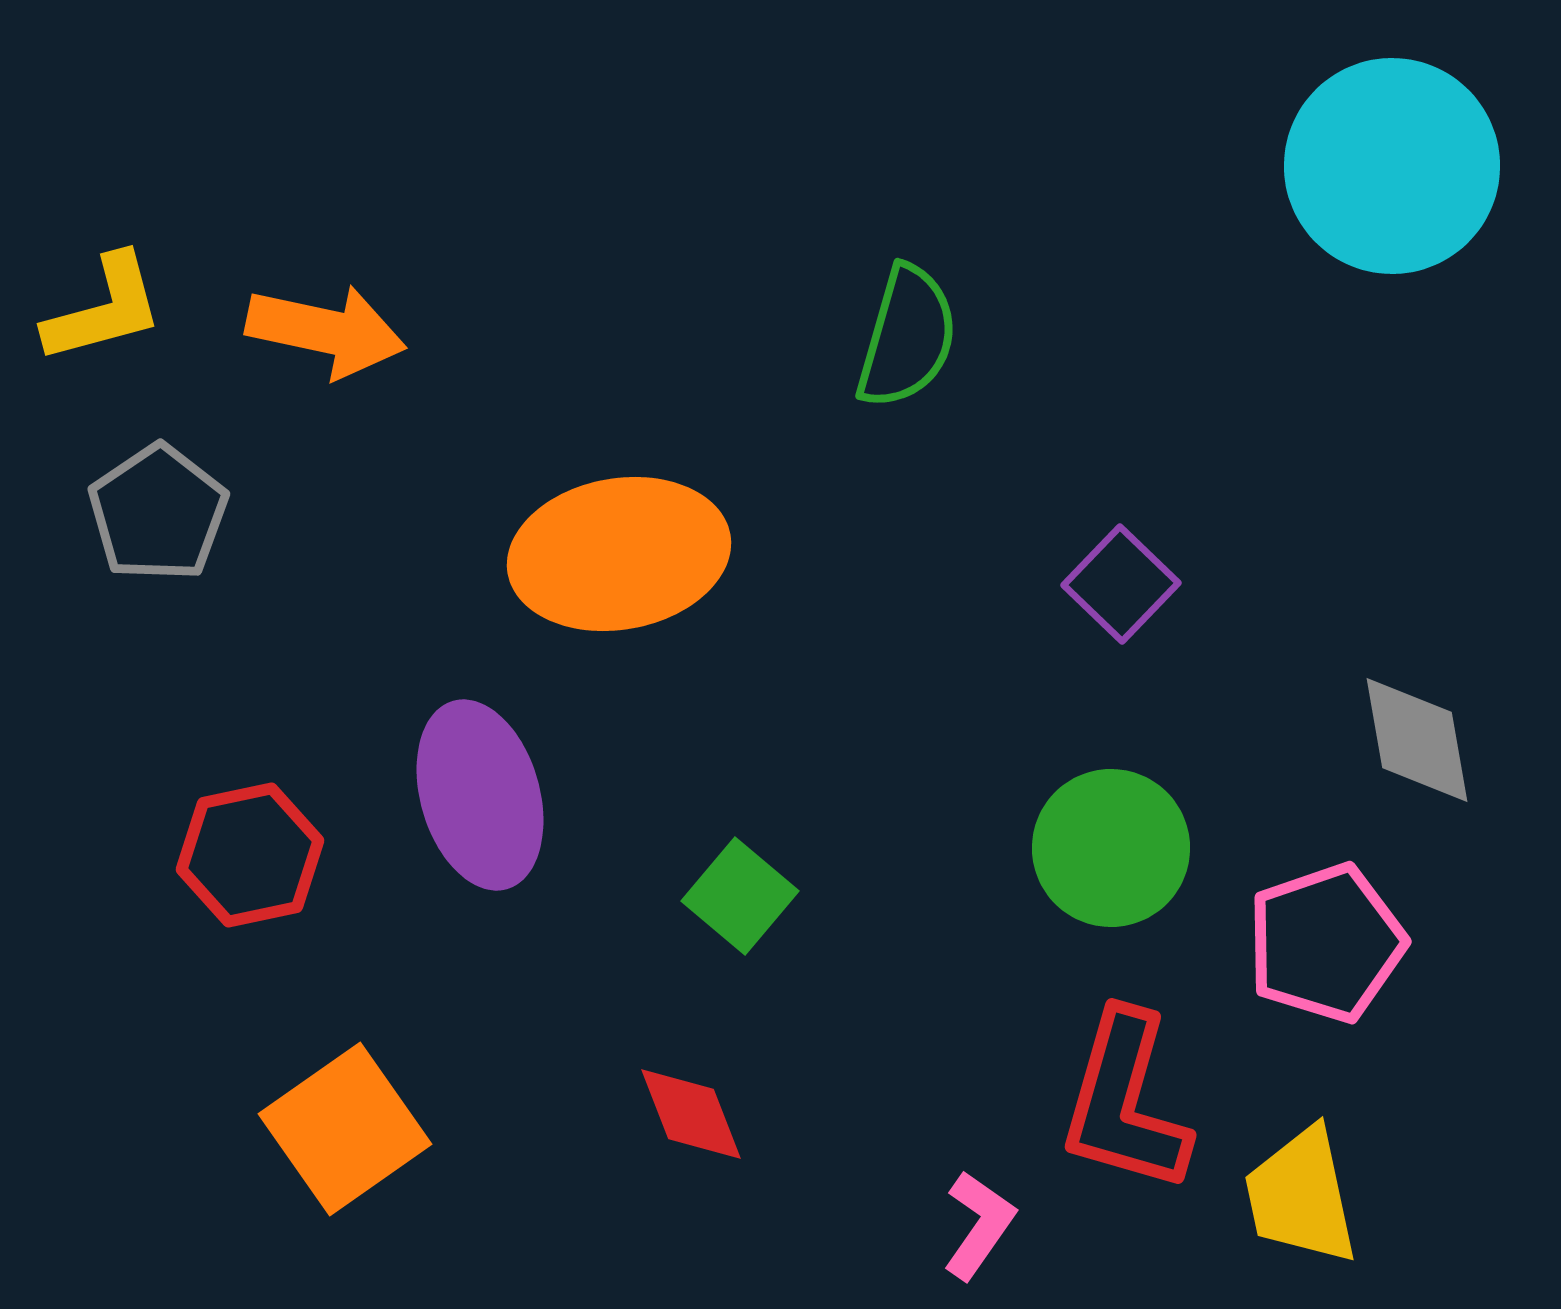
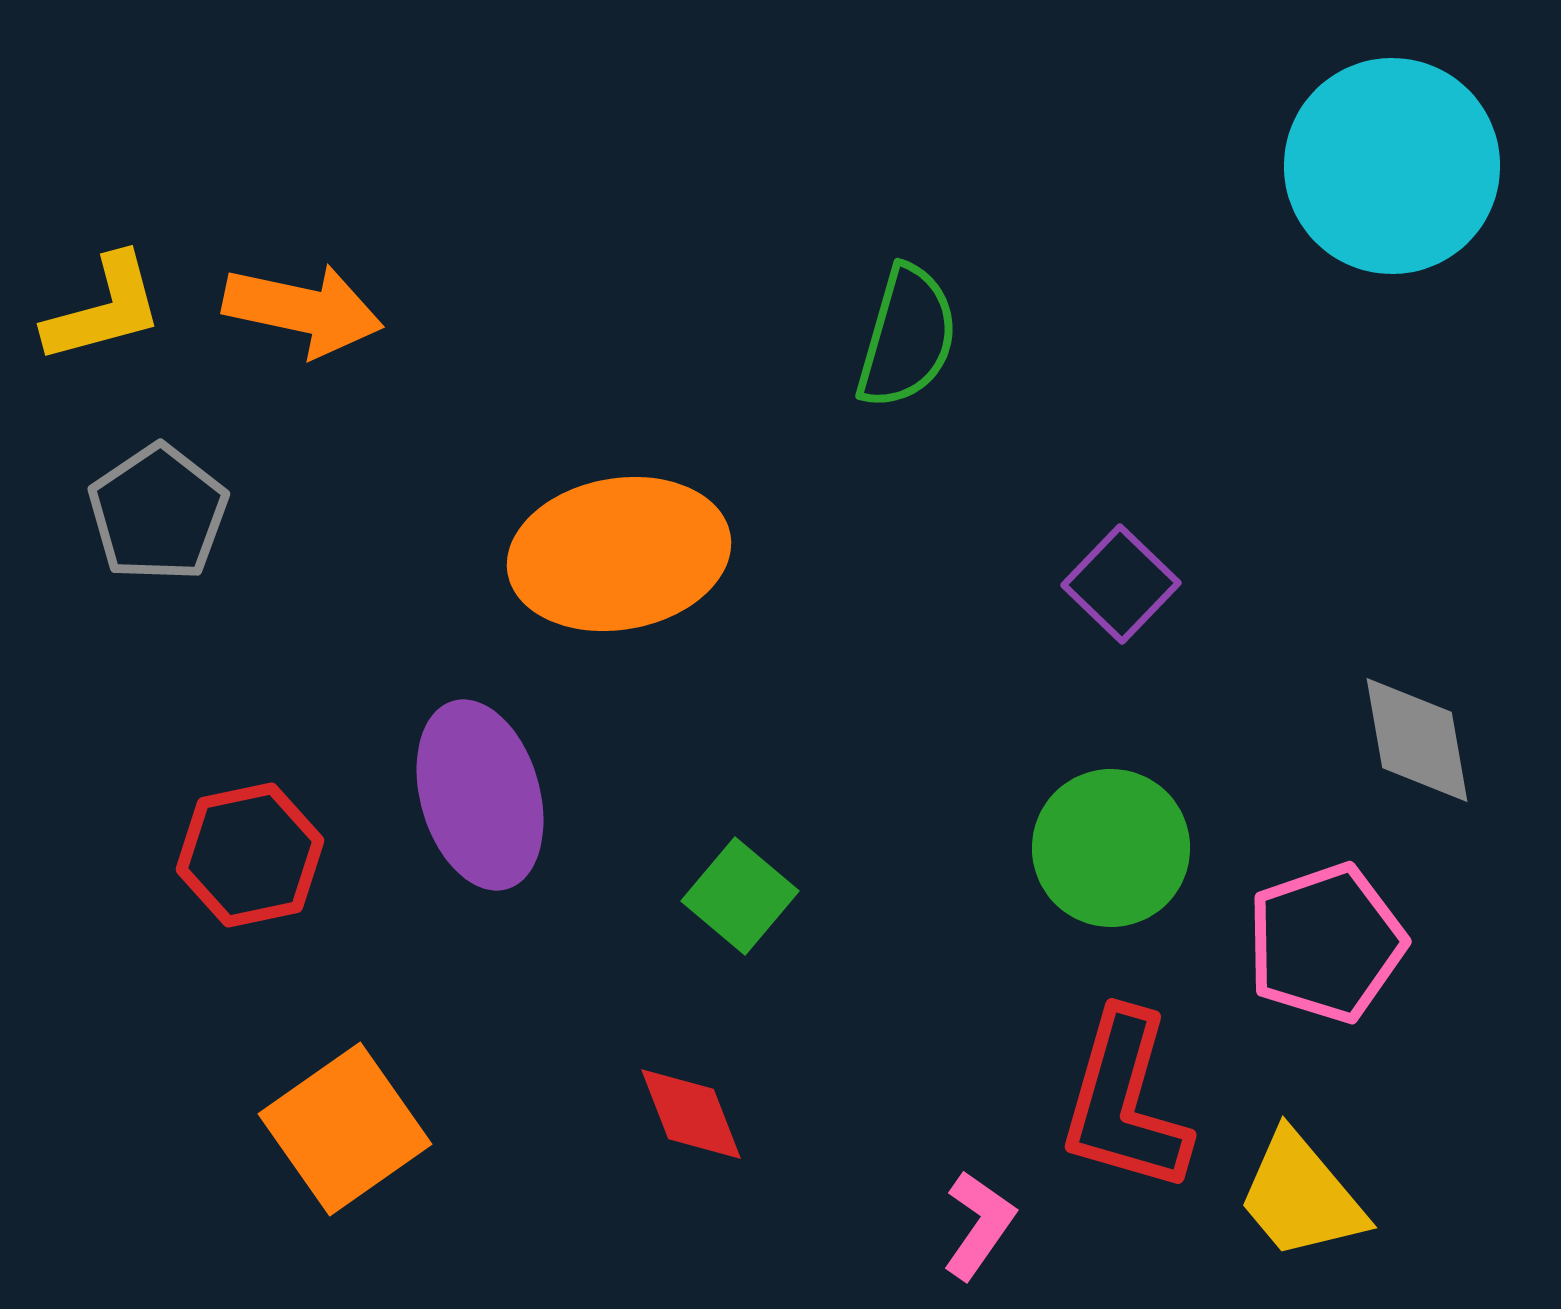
orange arrow: moved 23 px left, 21 px up
yellow trapezoid: rotated 28 degrees counterclockwise
